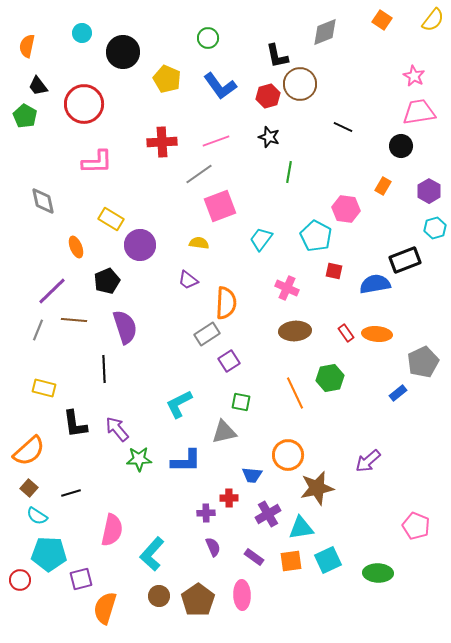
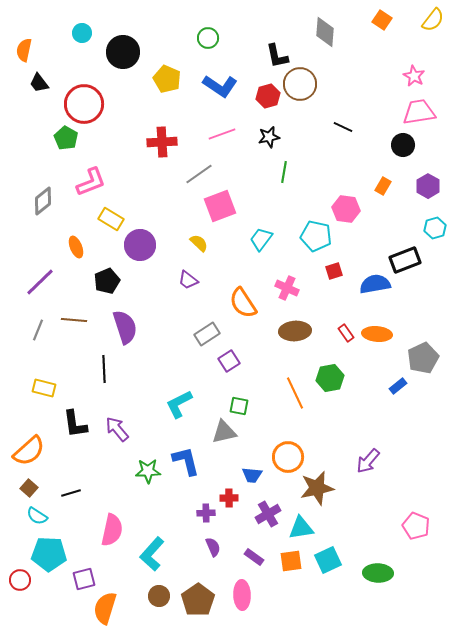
gray diamond at (325, 32): rotated 64 degrees counterclockwise
orange semicircle at (27, 46): moved 3 px left, 4 px down
black trapezoid at (38, 86): moved 1 px right, 3 px up
blue L-shape at (220, 86): rotated 20 degrees counterclockwise
green pentagon at (25, 116): moved 41 px right, 22 px down
black star at (269, 137): rotated 30 degrees counterclockwise
pink line at (216, 141): moved 6 px right, 7 px up
black circle at (401, 146): moved 2 px right, 1 px up
pink L-shape at (97, 162): moved 6 px left, 20 px down; rotated 20 degrees counterclockwise
green line at (289, 172): moved 5 px left
purple hexagon at (429, 191): moved 1 px left, 5 px up
gray diamond at (43, 201): rotated 64 degrees clockwise
cyan pentagon at (316, 236): rotated 16 degrees counterclockwise
yellow semicircle at (199, 243): rotated 36 degrees clockwise
red square at (334, 271): rotated 30 degrees counterclockwise
purple line at (52, 291): moved 12 px left, 9 px up
orange semicircle at (226, 303): moved 17 px right; rotated 144 degrees clockwise
gray pentagon at (423, 362): moved 4 px up
blue rectangle at (398, 393): moved 7 px up
green square at (241, 402): moved 2 px left, 4 px down
orange circle at (288, 455): moved 2 px down
green star at (139, 459): moved 9 px right, 12 px down
blue L-shape at (186, 461): rotated 104 degrees counterclockwise
purple arrow at (368, 461): rotated 8 degrees counterclockwise
purple square at (81, 579): moved 3 px right
